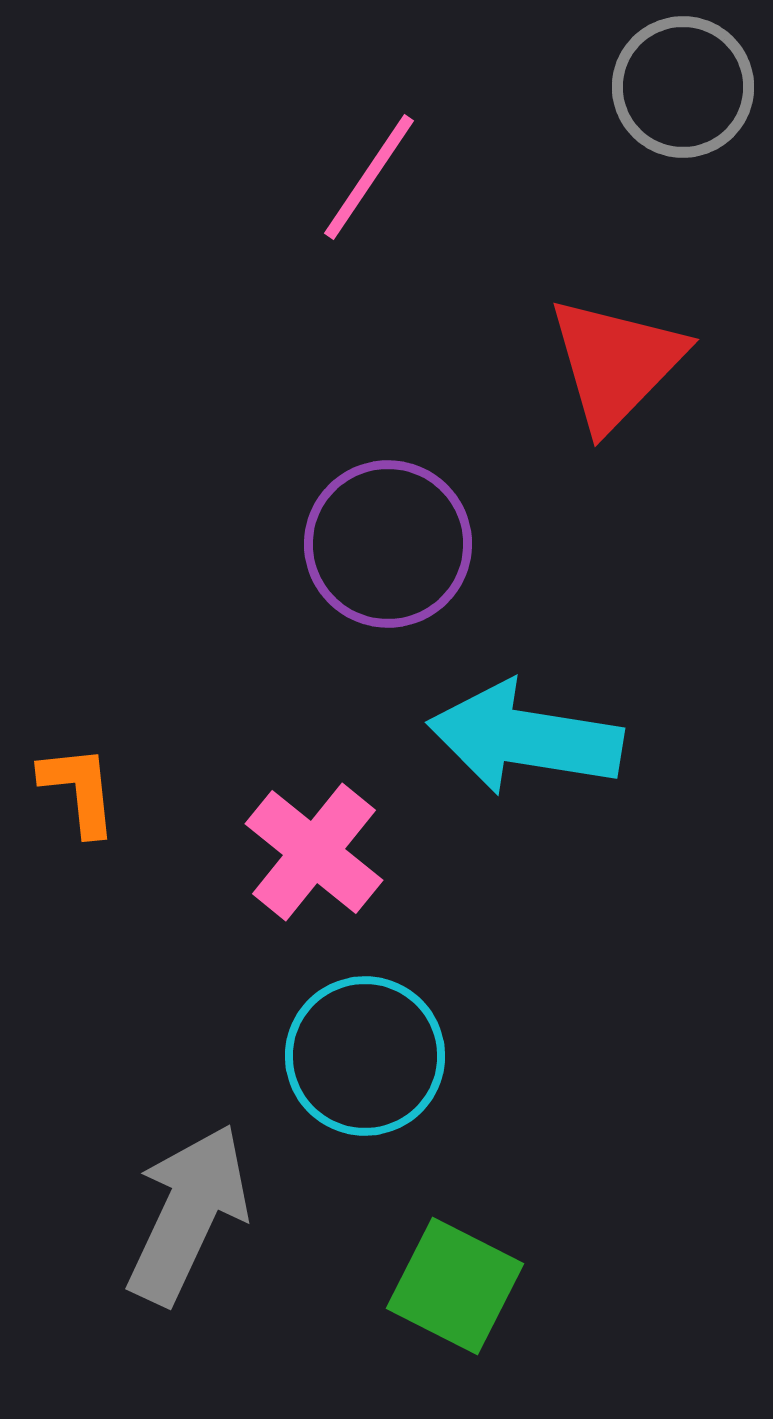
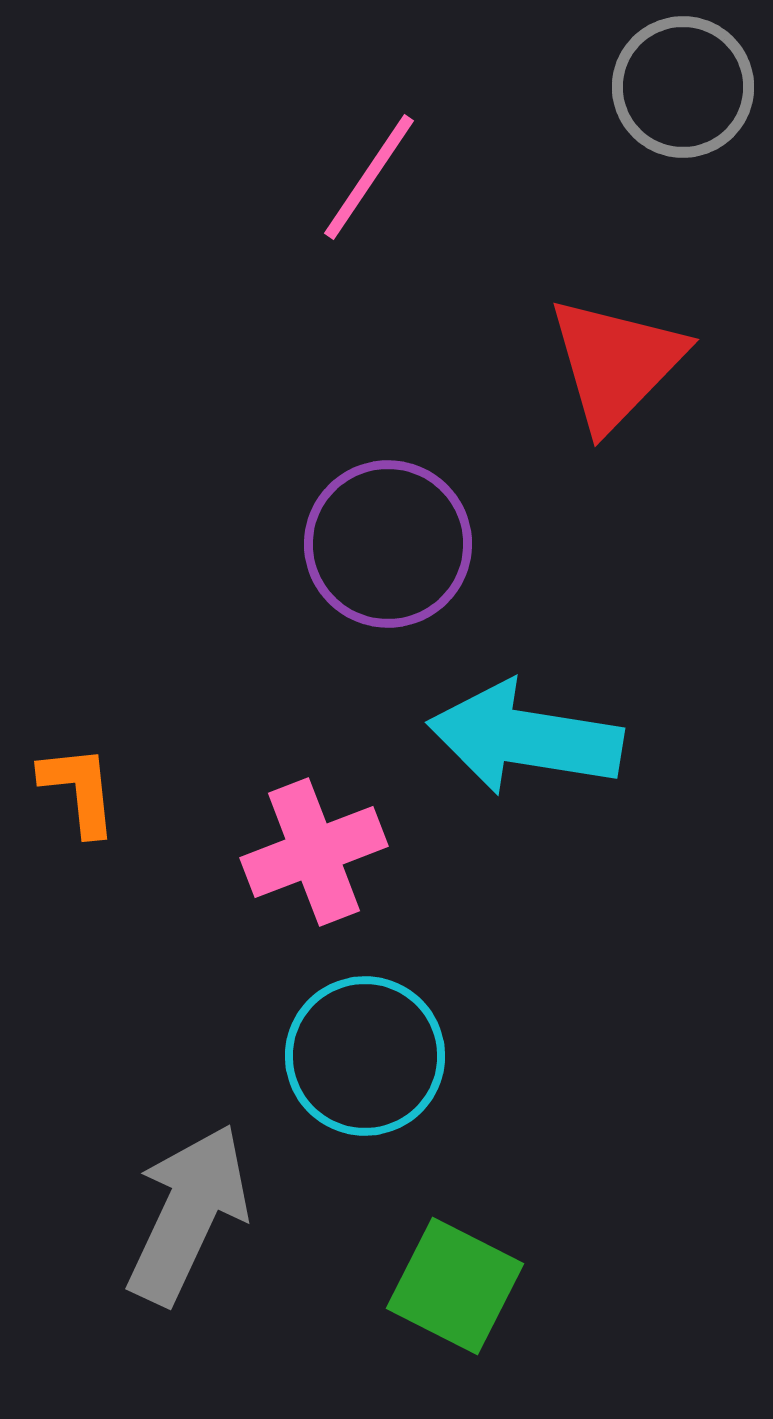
pink cross: rotated 30 degrees clockwise
